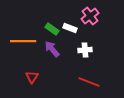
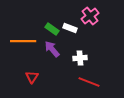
white cross: moved 5 px left, 8 px down
